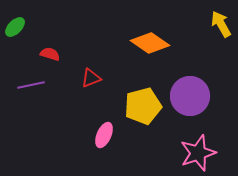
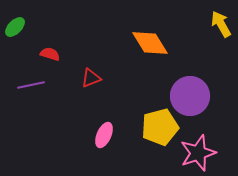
orange diamond: rotated 24 degrees clockwise
yellow pentagon: moved 17 px right, 21 px down
